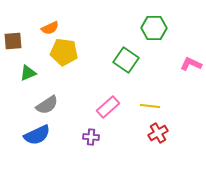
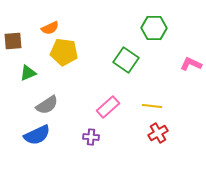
yellow line: moved 2 px right
